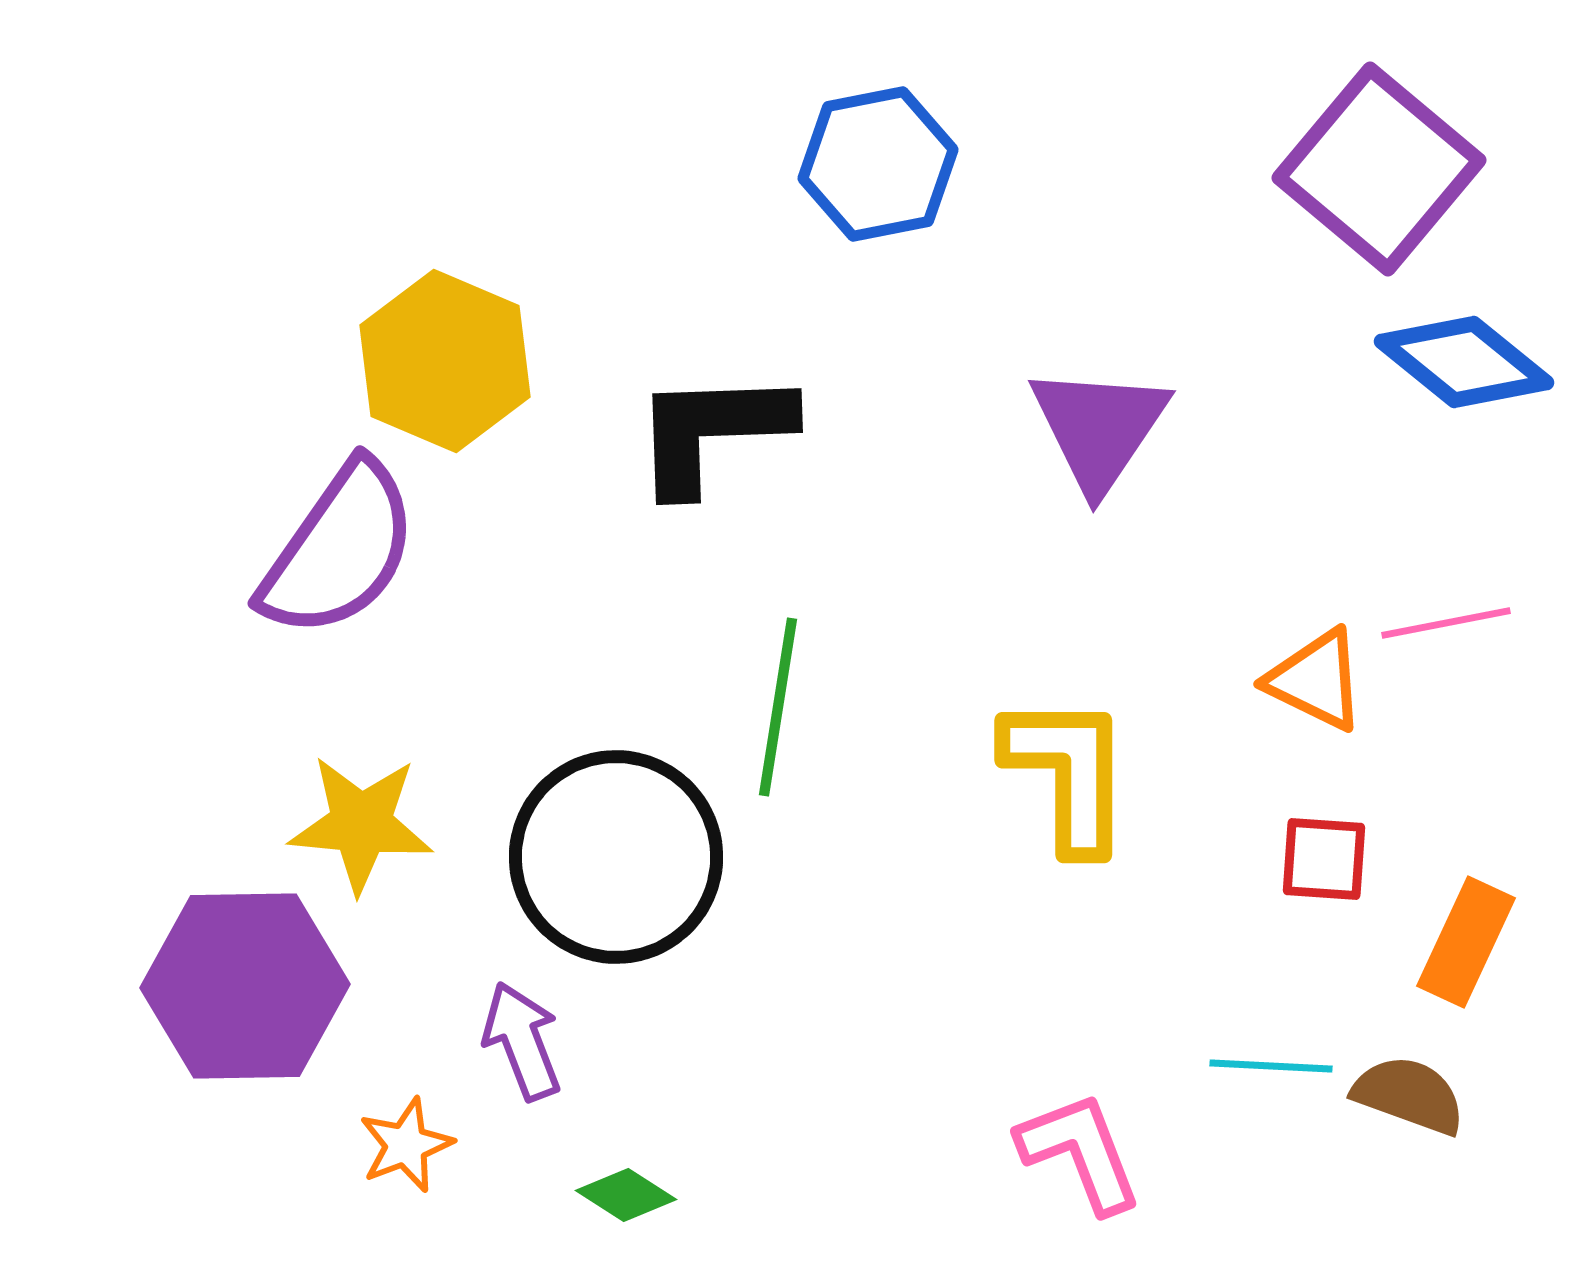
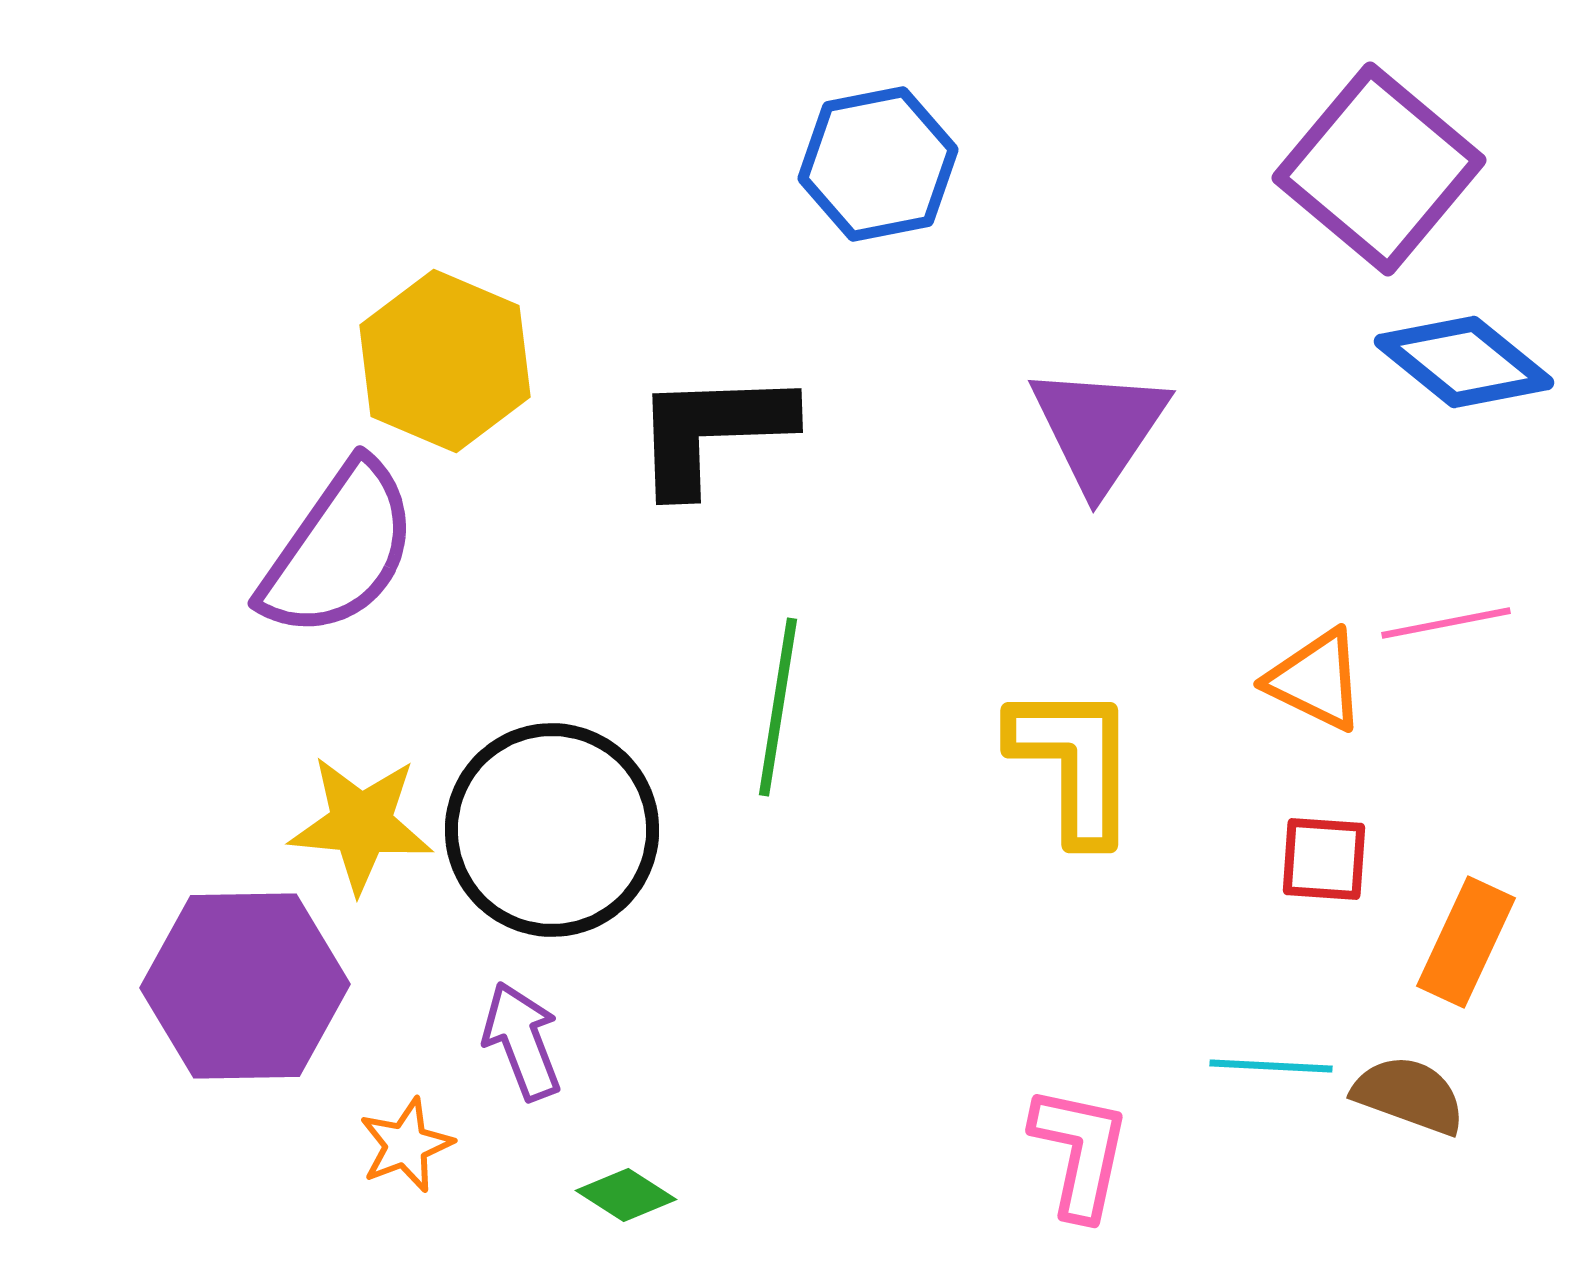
yellow L-shape: moved 6 px right, 10 px up
black circle: moved 64 px left, 27 px up
pink L-shape: rotated 33 degrees clockwise
